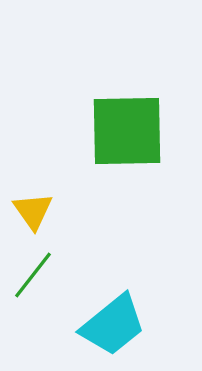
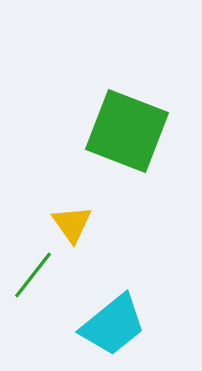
green square: rotated 22 degrees clockwise
yellow triangle: moved 39 px right, 13 px down
